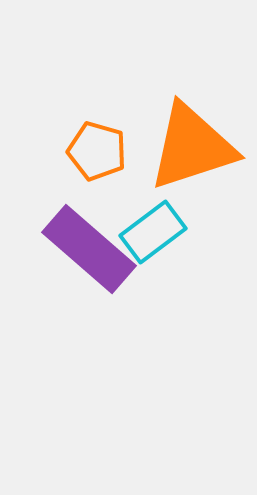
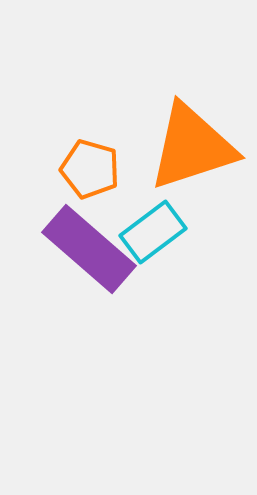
orange pentagon: moved 7 px left, 18 px down
